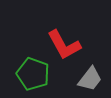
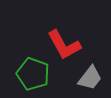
gray trapezoid: moved 1 px up
